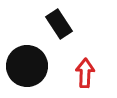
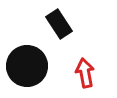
red arrow: rotated 12 degrees counterclockwise
